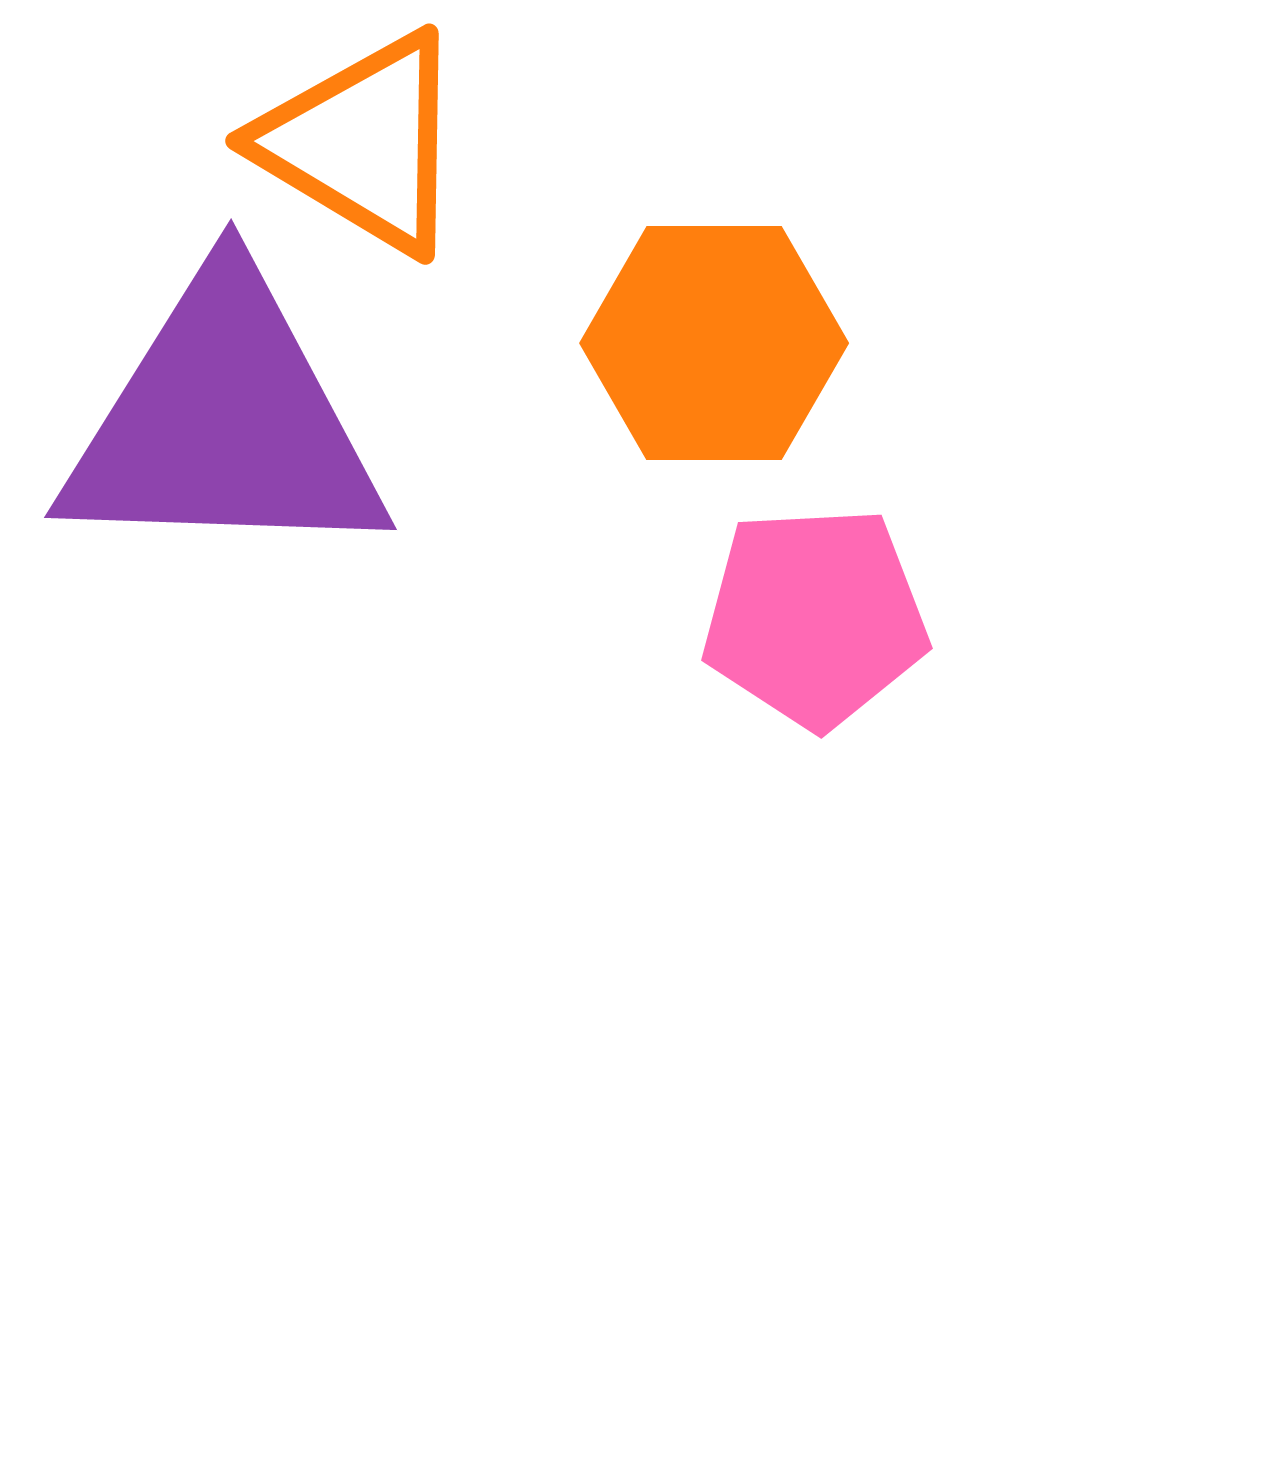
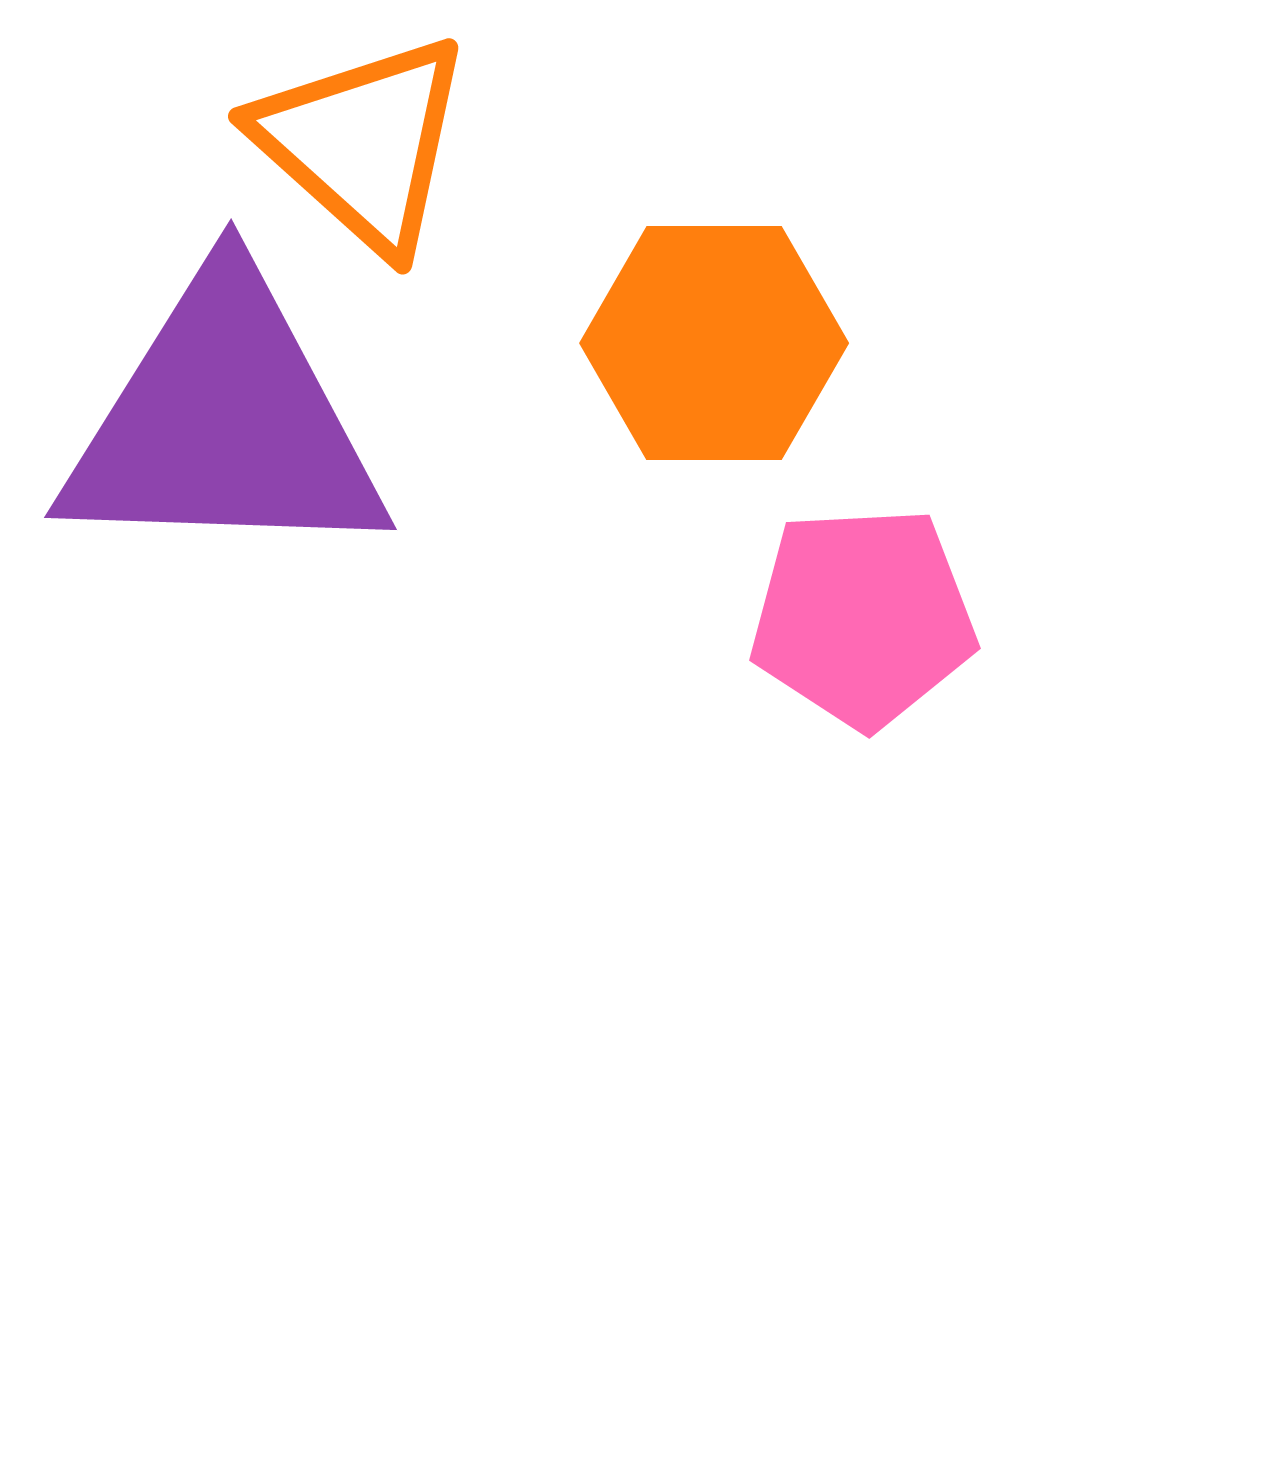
orange triangle: rotated 11 degrees clockwise
pink pentagon: moved 48 px right
